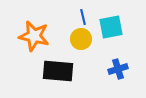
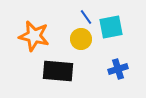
blue line: moved 3 px right; rotated 21 degrees counterclockwise
